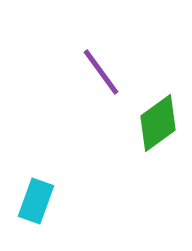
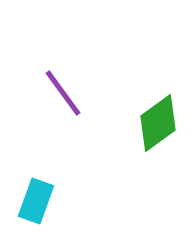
purple line: moved 38 px left, 21 px down
